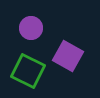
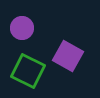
purple circle: moved 9 px left
